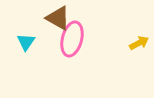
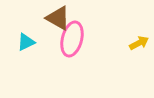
cyan triangle: rotated 30 degrees clockwise
